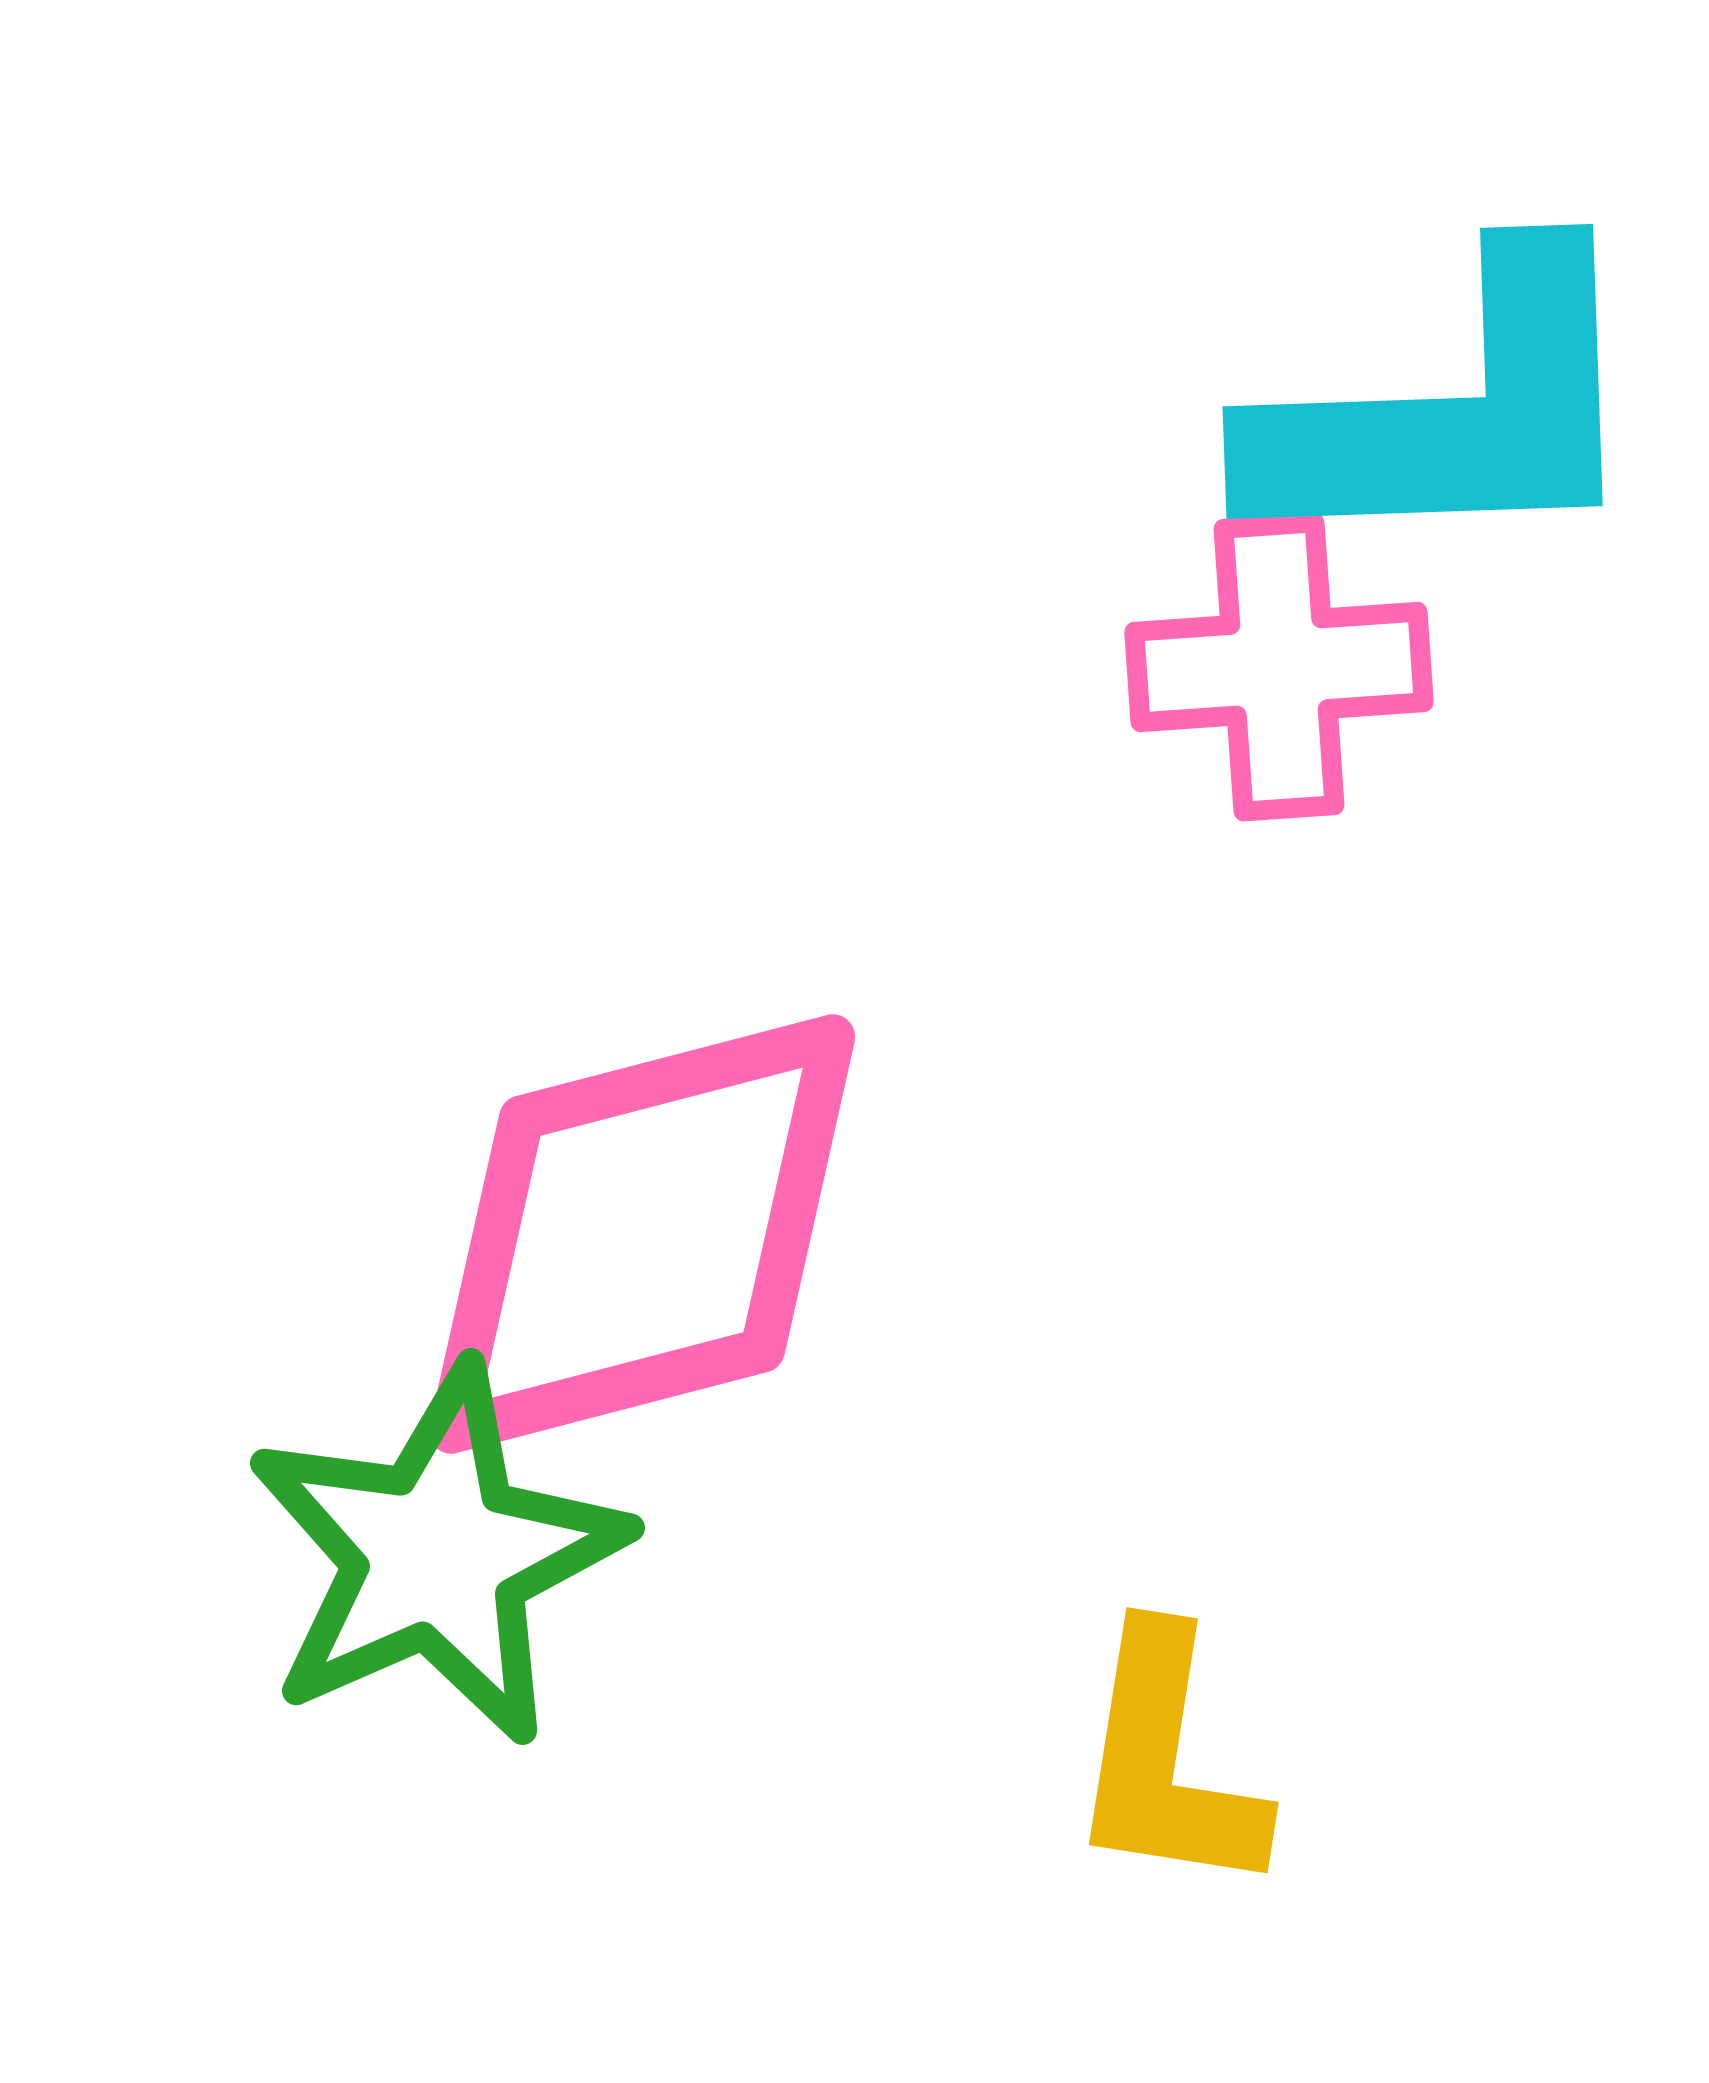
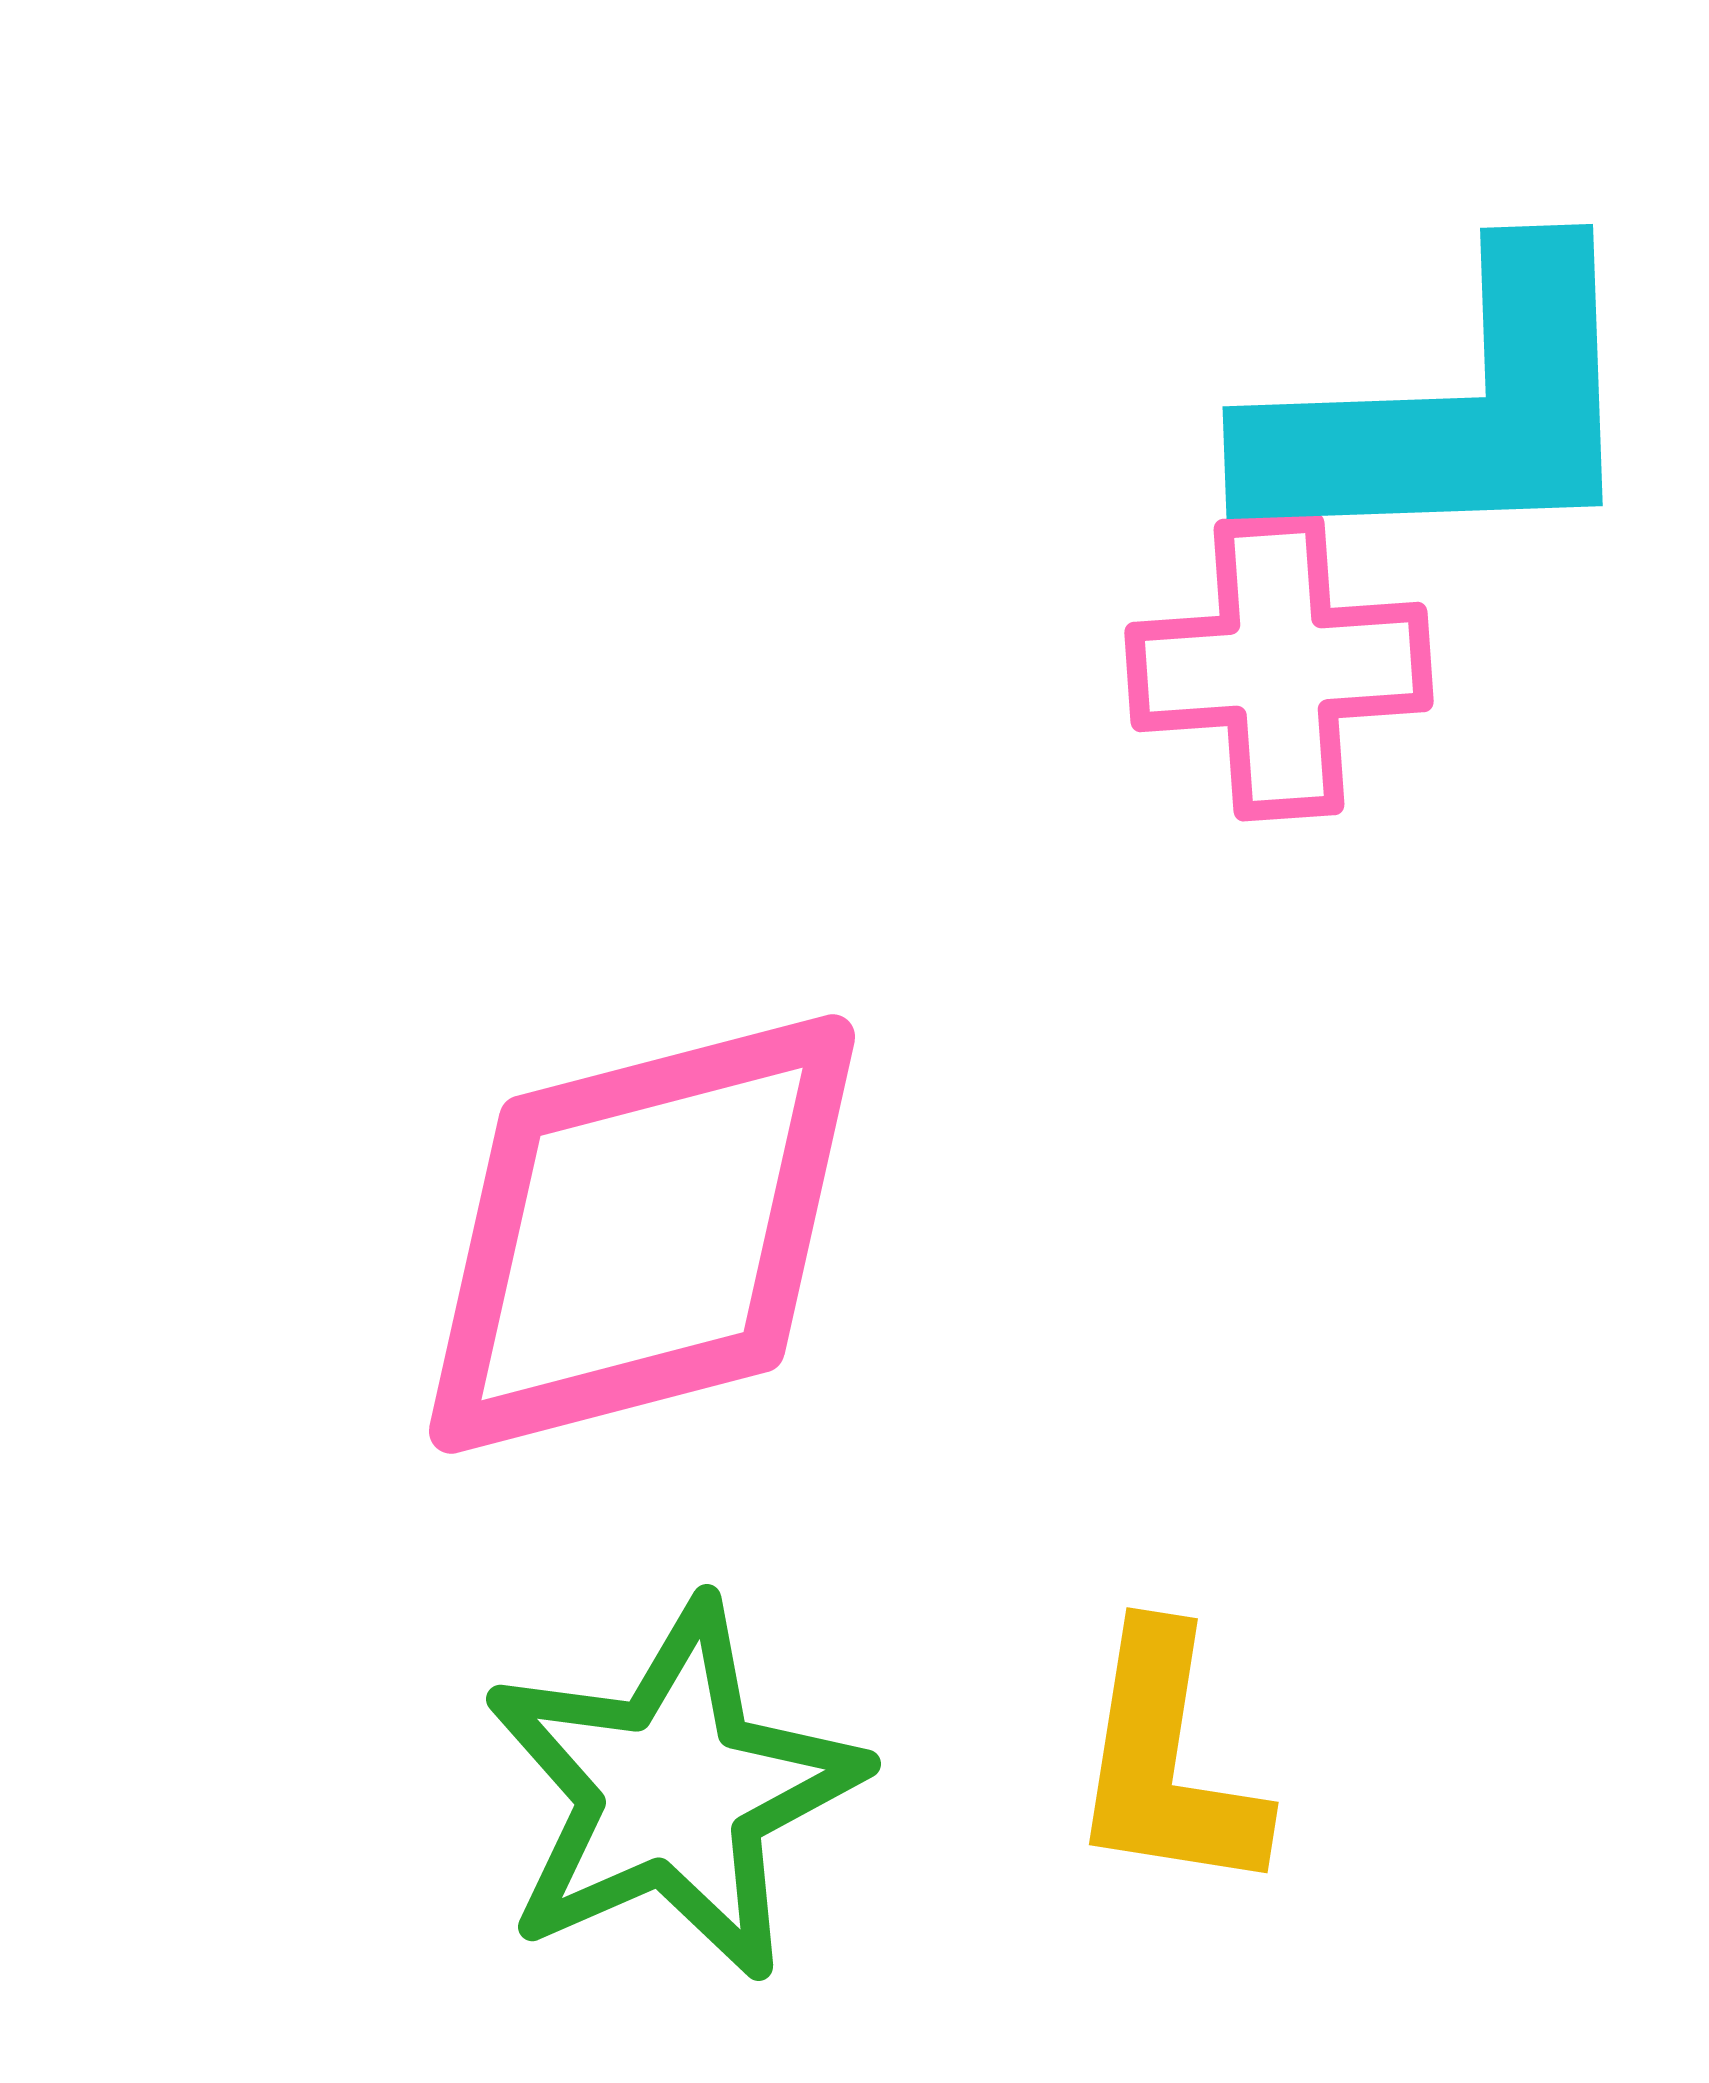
green star: moved 236 px right, 236 px down
